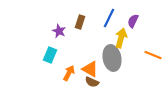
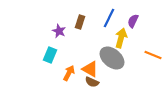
gray ellipse: rotated 40 degrees counterclockwise
